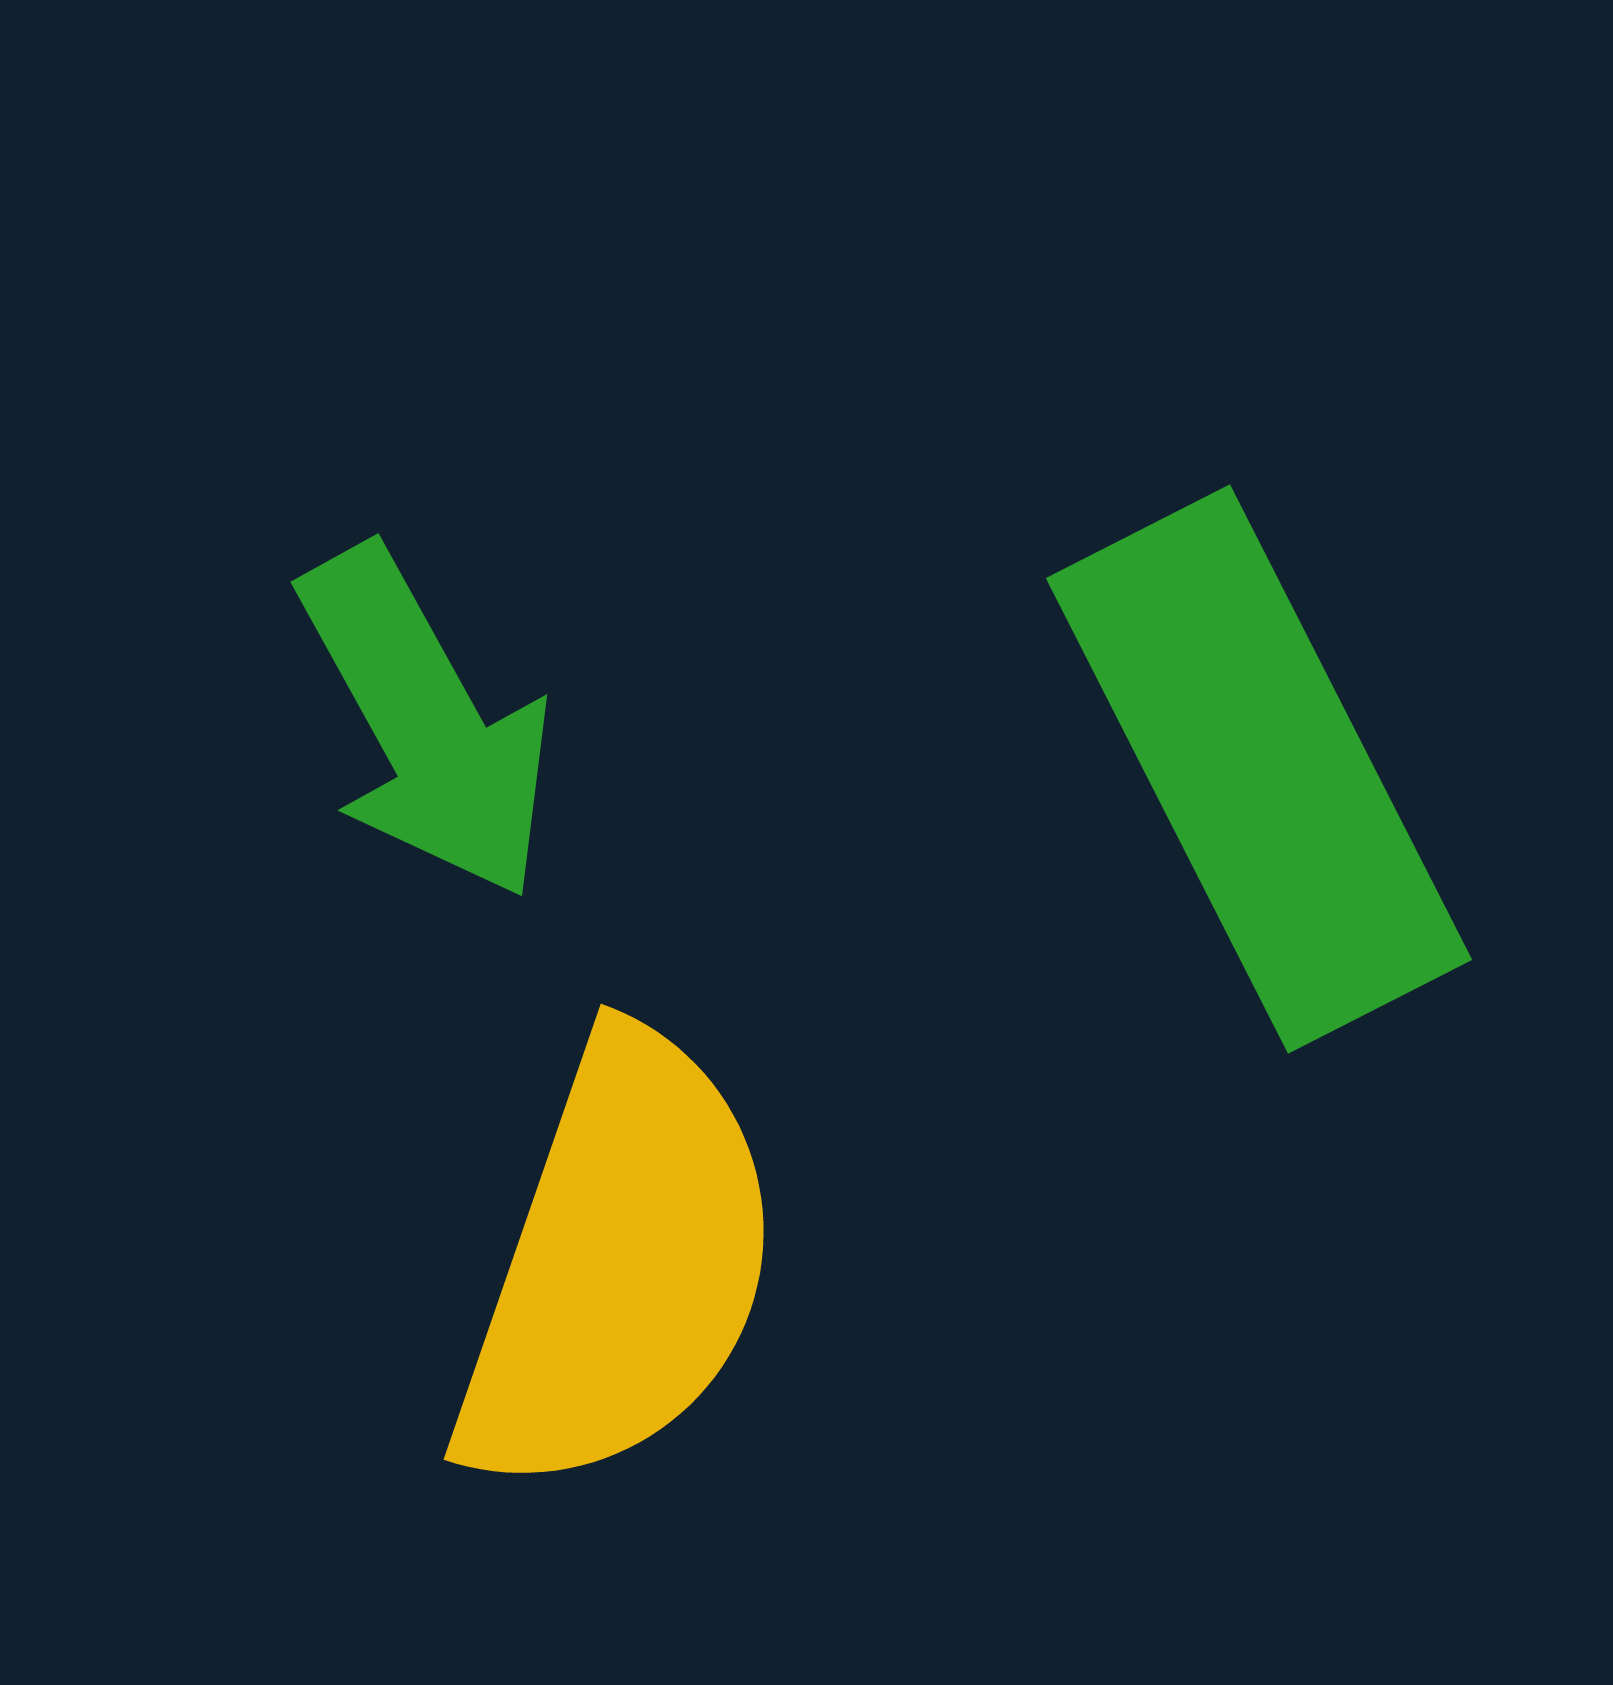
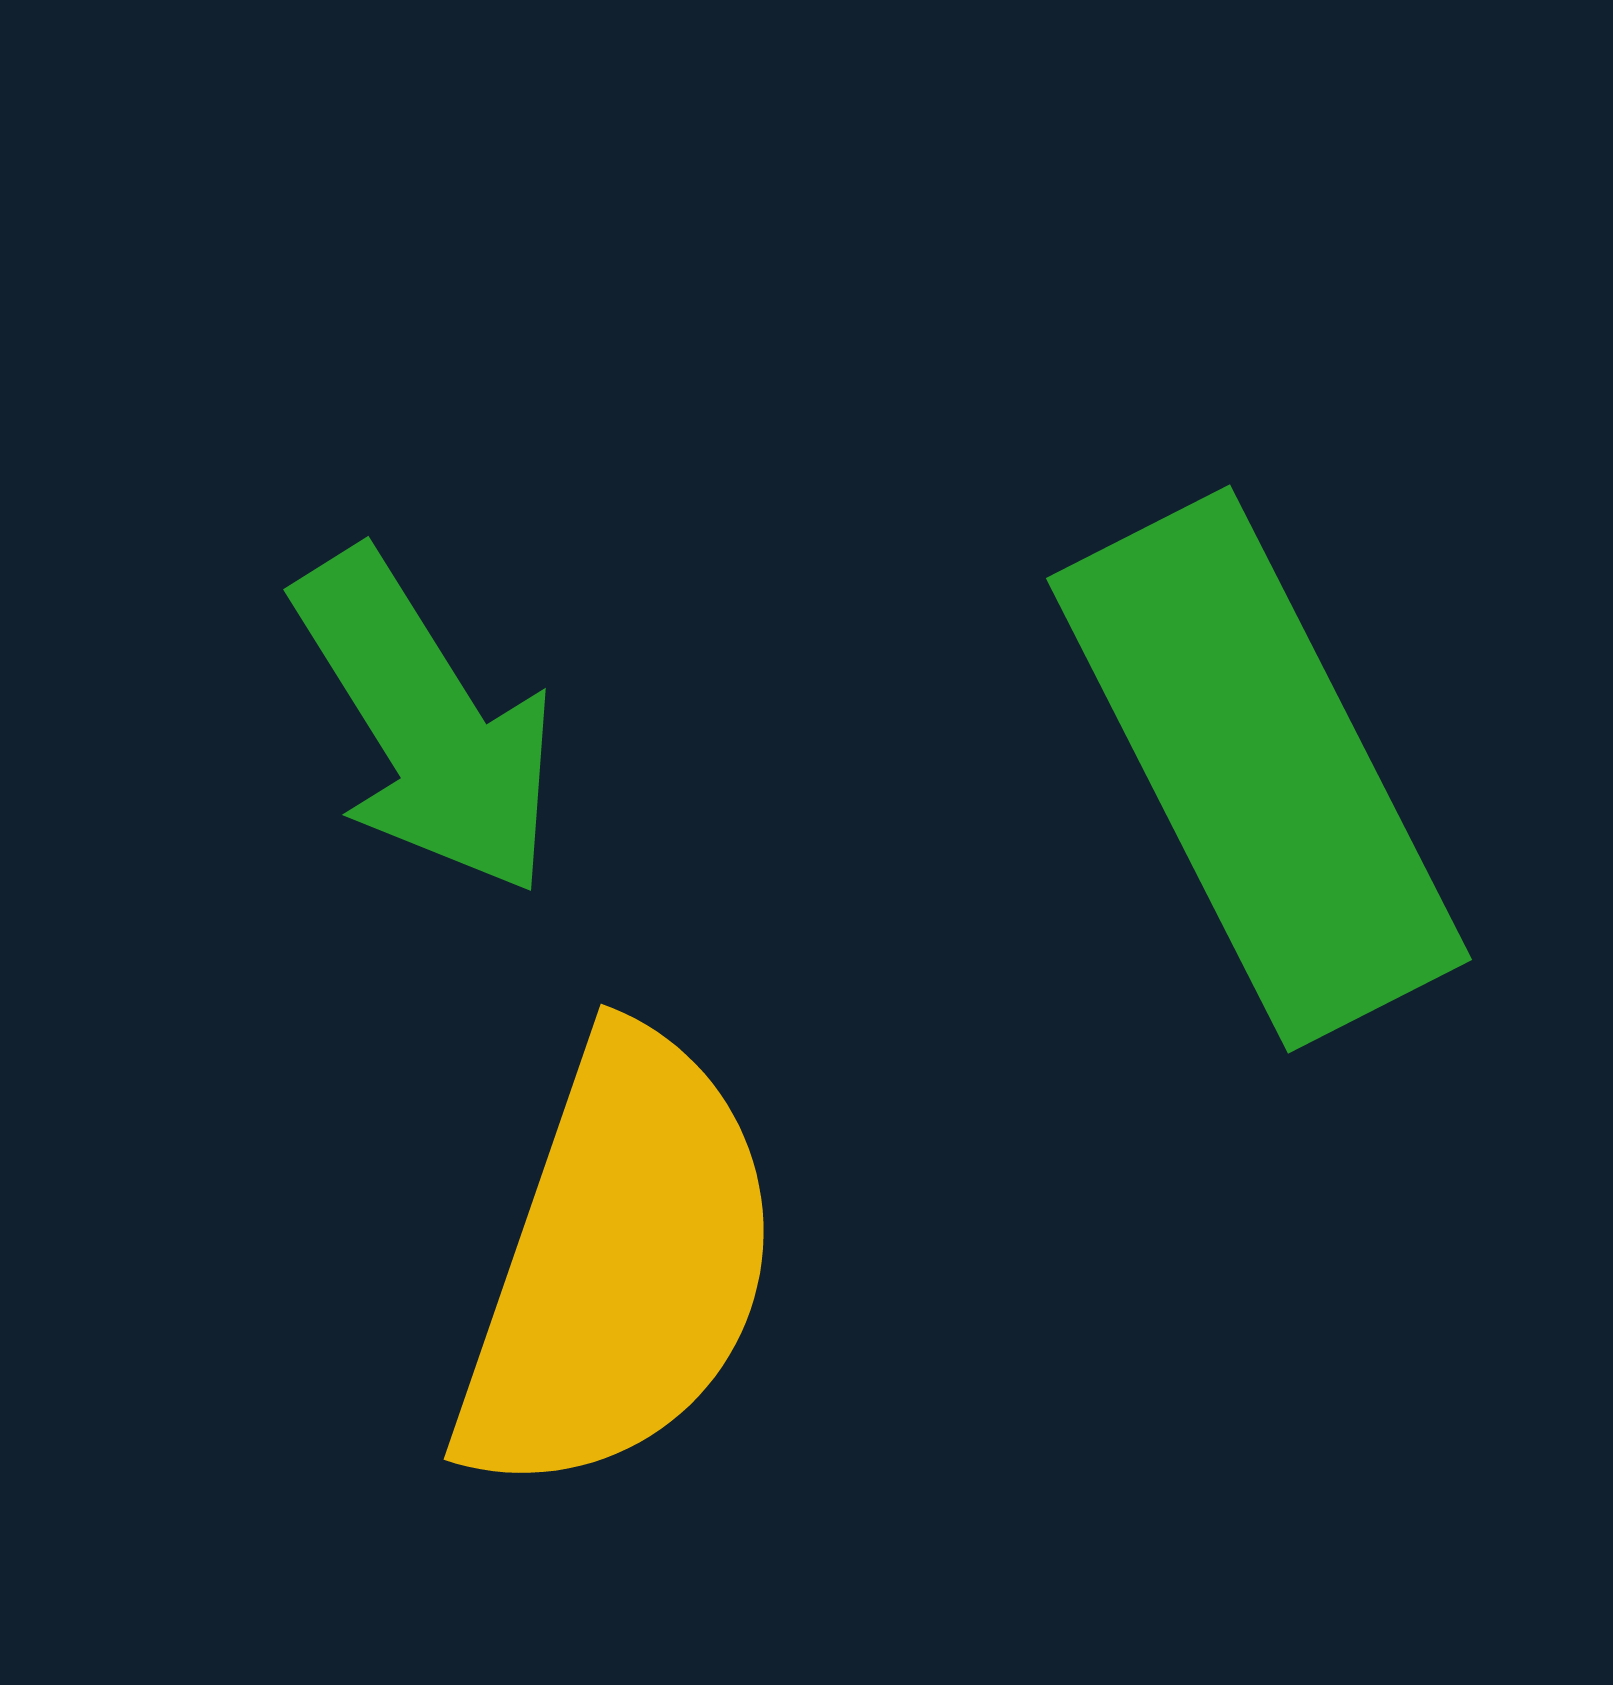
green arrow: rotated 3 degrees counterclockwise
